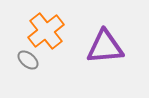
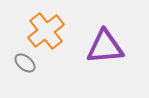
gray ellipse: moved 3 px left, 3 px down
